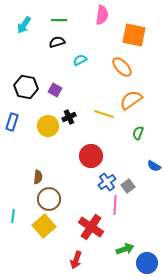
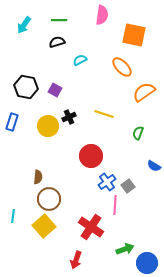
orange semicircle: moved 13 px right, 8 px up
